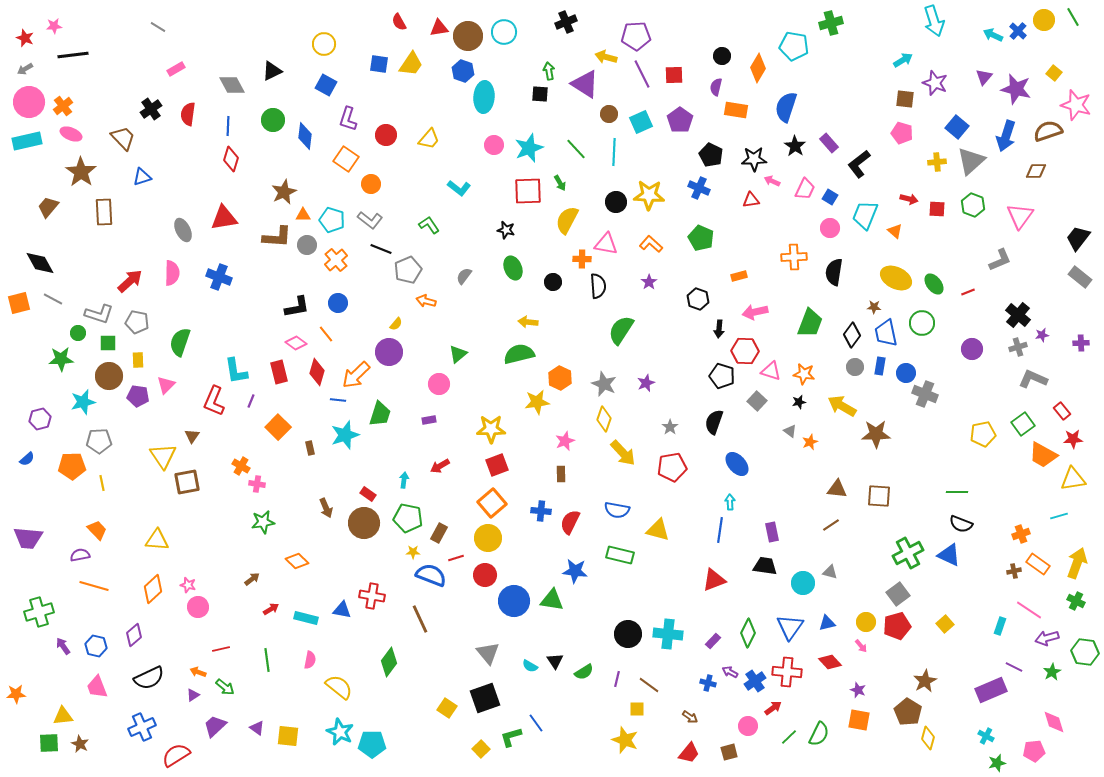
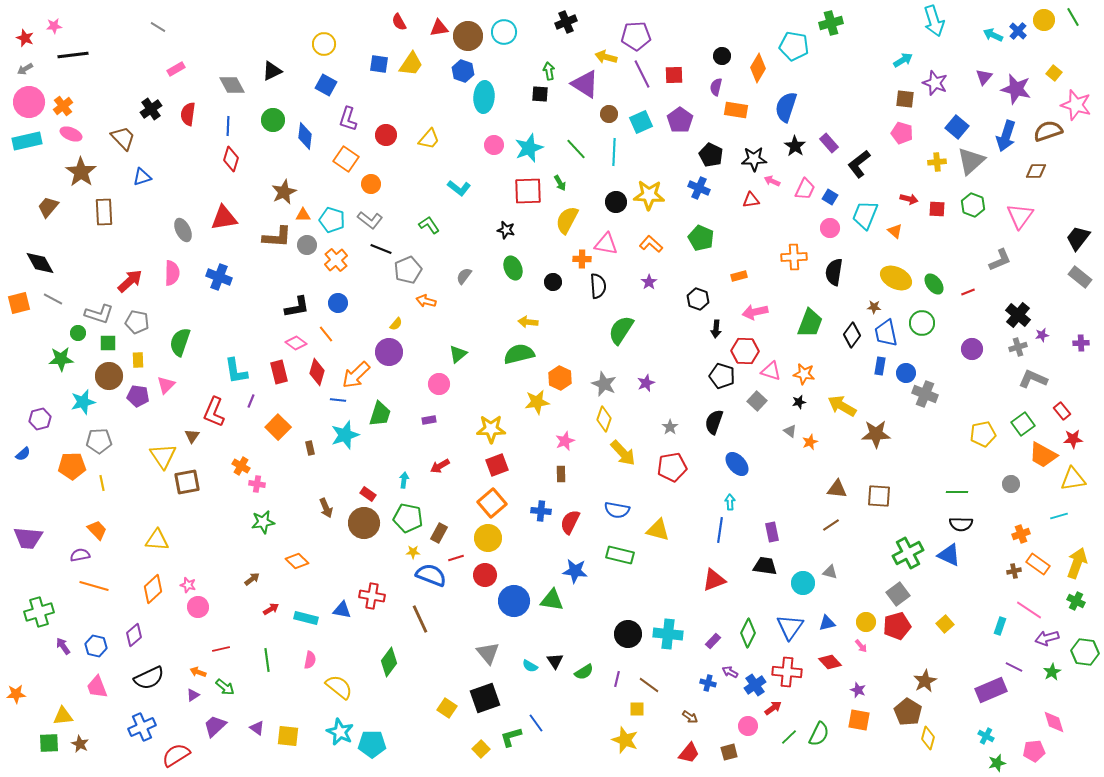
black arrow at (719, 329): moved 3 px left
gray circle at (855, 367): moved 156 px right, 117 px down
red L-shape at (214, 401): moved 11 px down
blue semicircle at (27, 459): moved 4 px left, 5 px up
black semicircle at (961, 524): rotated 20 degrees counterclockwise
blue cross at (755, 681): moved 4 px down
